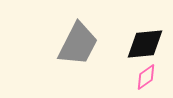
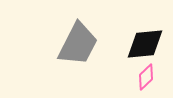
pink diamond: rotated 8 degrees counterclockwise
